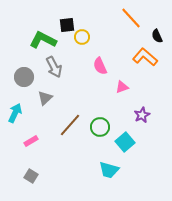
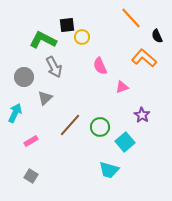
orange L-shape: moved 1 px left, 1 px down
purple star: rotated 14 degrees counterclockwise
